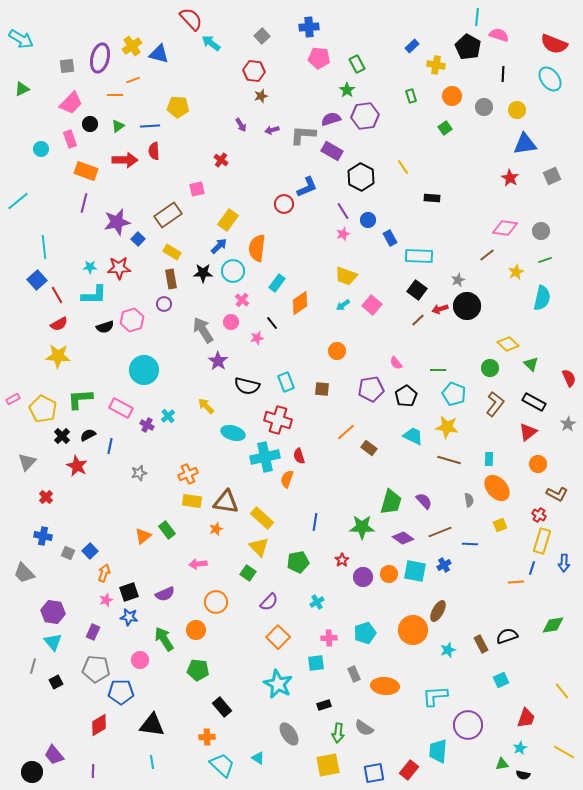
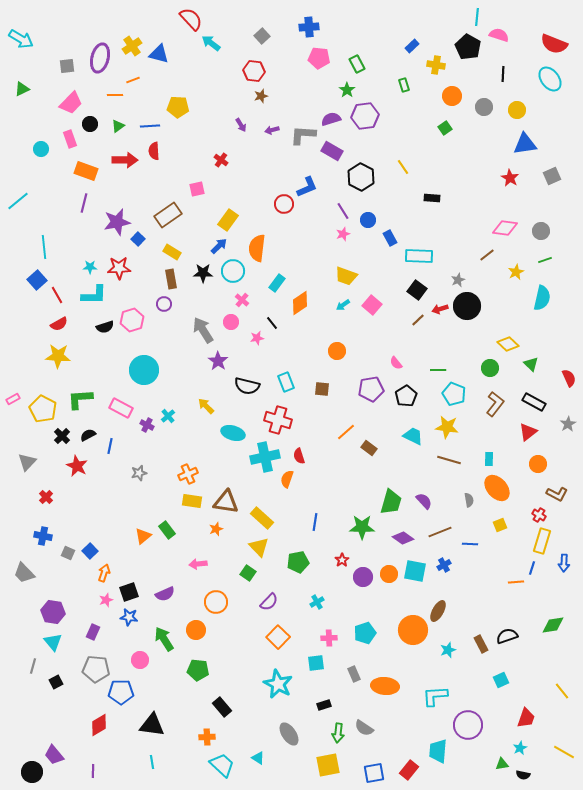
green rectangle at (411, 96): moved 7 px left, 11 px up
